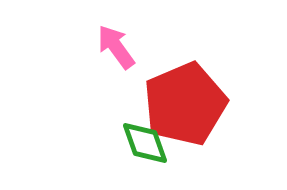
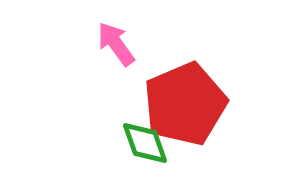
pink arrow: moved 3 px up
